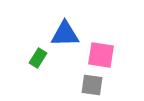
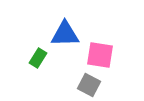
pink square: moved 1 px left
gray square: moved 3 px left; rotated 20 degrees clockwise
